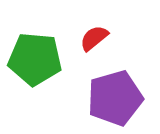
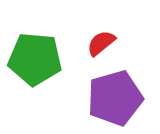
red semicircle: moved 7 px right, 5 px down
